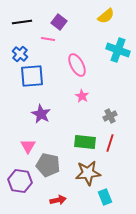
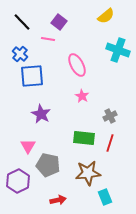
black line: rotated 54 degrees clockwise
green rectangle: moved 1 px left, 4 px up
purple hexagon: moved 2 px left; rotated 25 degrees clockwise
